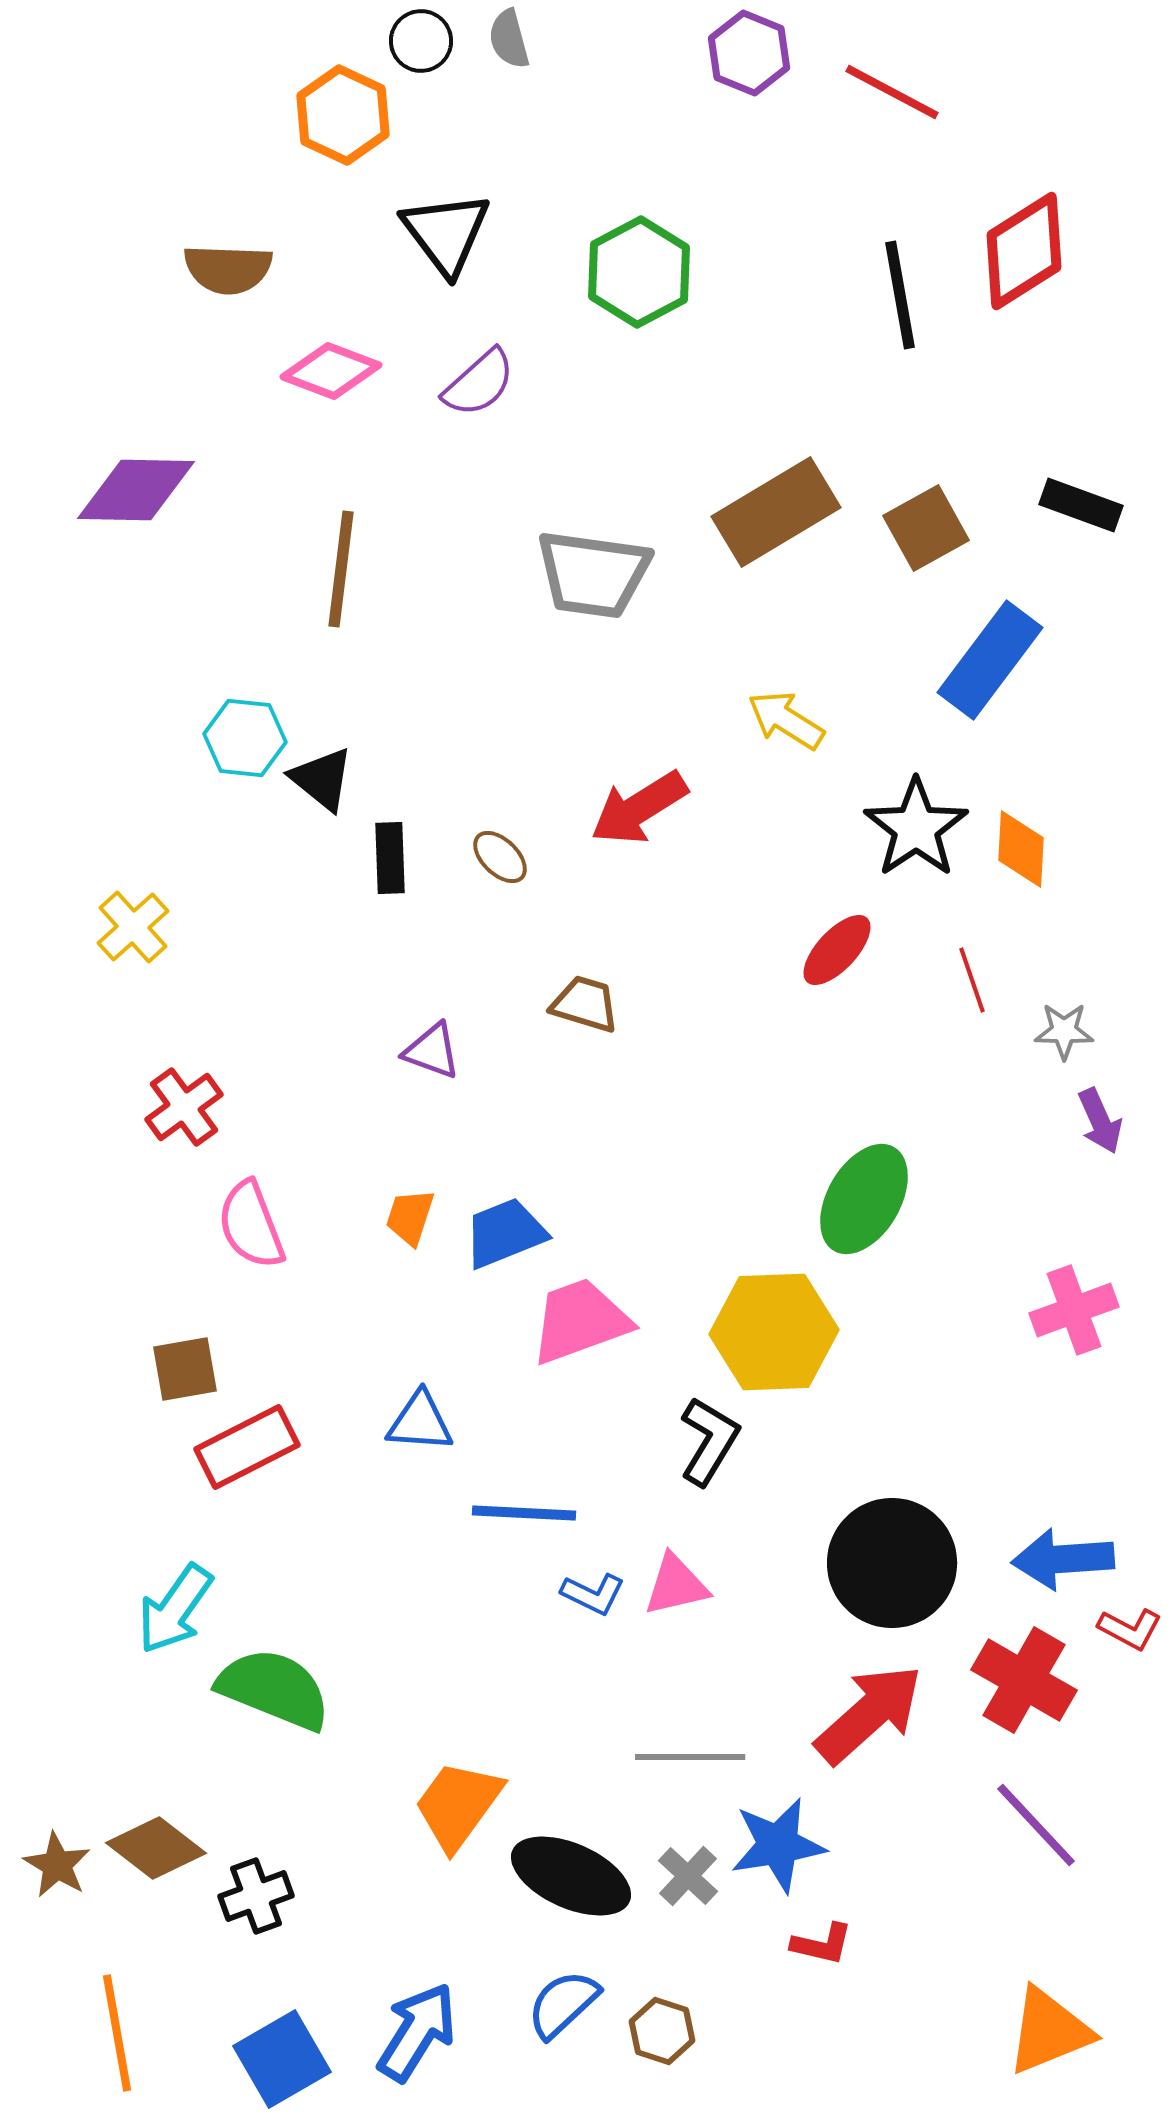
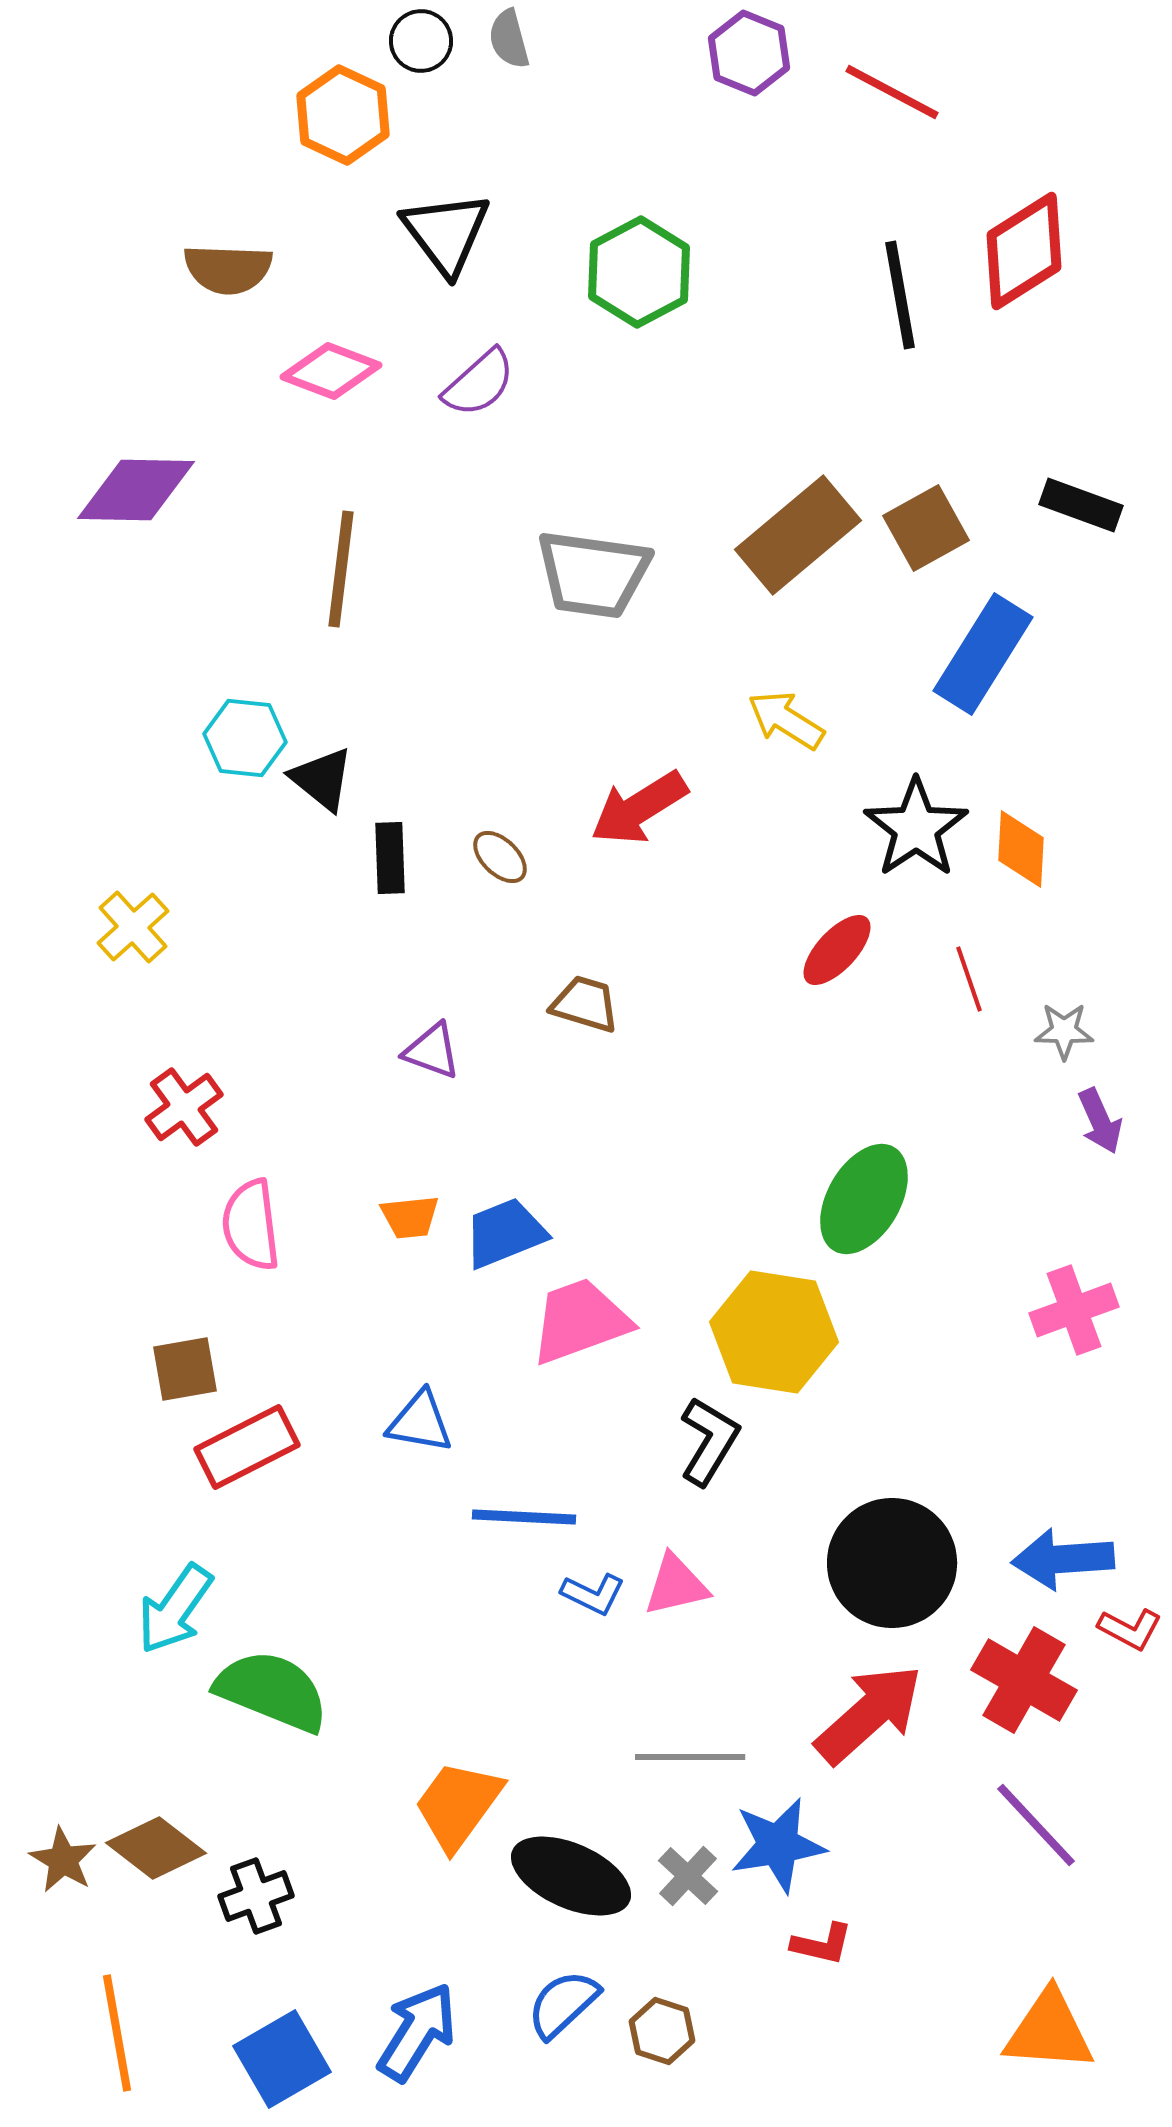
brown rectangle at (776, 512): moved 22 px right, 23 px down; rotated 9 degrees counterclockwise
blue rectangle at (990, 660): moved 7 px left, 6 px up; rotated 5 degrees counterclockwise
red line at (972, 980): moved 3 px left, 1 px up
orange trapezoid at (410, 1217): rotated 114 degrees counterclockwise
pink semicircle at (251, 1225): rotated 14 degrees clockwise
yellow hexagon at (774, 1332): rotated 11 degrees clockwise
blue triangle at (420, 1422): rotated 6 degrees clockwise
blue line at (524, 1513): moved 4 px down
green semicircle at (274, 1689): moved 2 px left, 2 px down
brown star at (57, 1865): moved 6 px right, 5 px up
orange triangle at (1049, 2031): rotated 26 degrees clockwise
